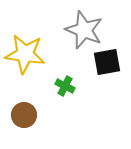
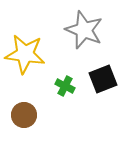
black square: moved 4 px left, 17 px down; rotated 12 degrees counterclockwise
